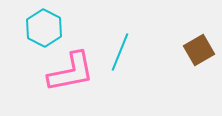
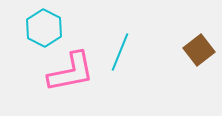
brown square: rotated 8 degrees counterclockwise
